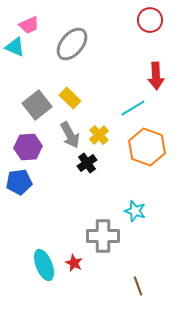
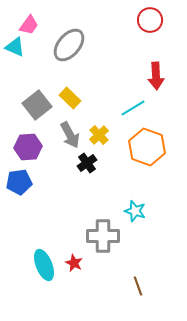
pink trapezoid: rotated 30 degrees counterclockwise
gray ellipse: moved 3 px left, 1 px down
